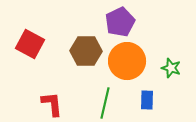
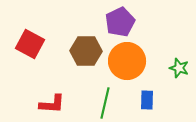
green star: moved 8 px right
red L-shape: rotated 100 degrees clockwise
